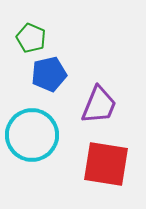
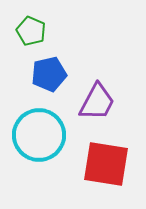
green pentagon: moved 7 px up
purple trapezoid: moved 2 px left, 3 px up; rotated 6 degrees clockwise
cyan circle: moved 7 px right
